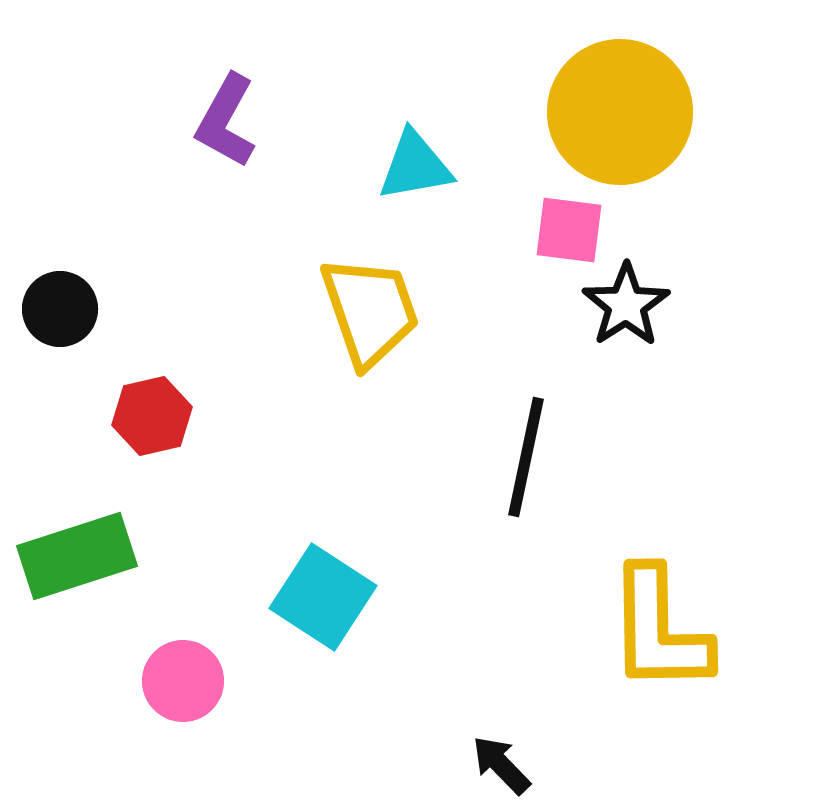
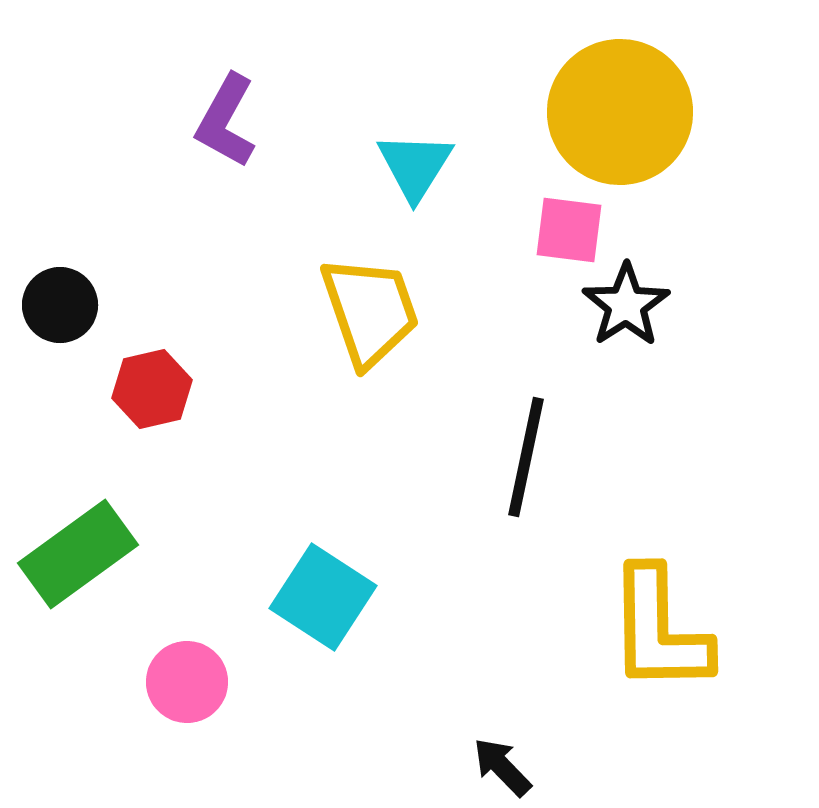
cyan triangle: rotated 48 degrees counterclockwise
black circle: moved 4 px up
red hexagon: moved 27 px up
green rectangle: moved 1 px right, 2 px up; rotated 18 degrees counterclockwise
pink circle: moved 4 px right, 1 px down
black arrow: moved 1 px right, 2 px down
